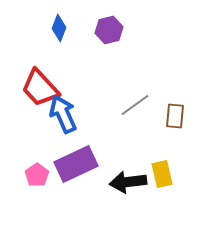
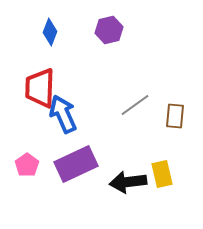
blue diamond: moved 9 px left, 4 px down
red trapezoid: rotated 45 degrees clockwise
pink pentagon: moved 10 px left, 10 px up
